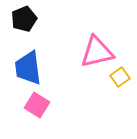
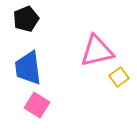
black pentagon: moved 2 px right
pink triangle: moved 1 px up
yellow square: moved 1 px left
